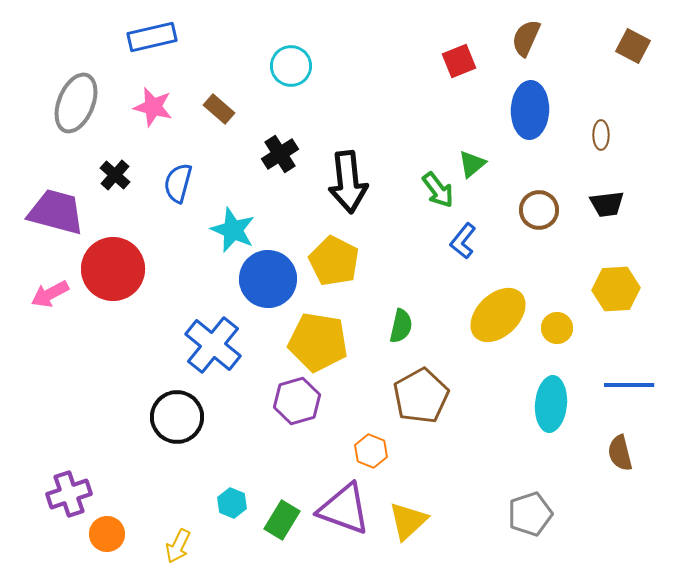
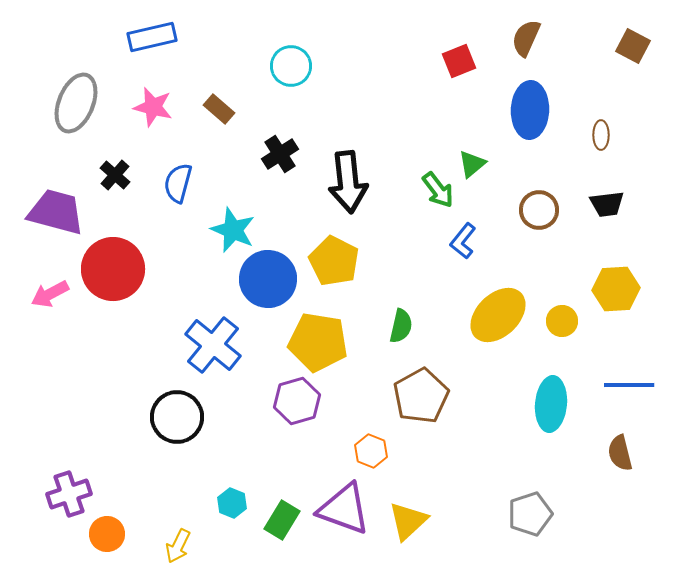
yellow circle at (557, 328): moved 5 px right, 7 px up
